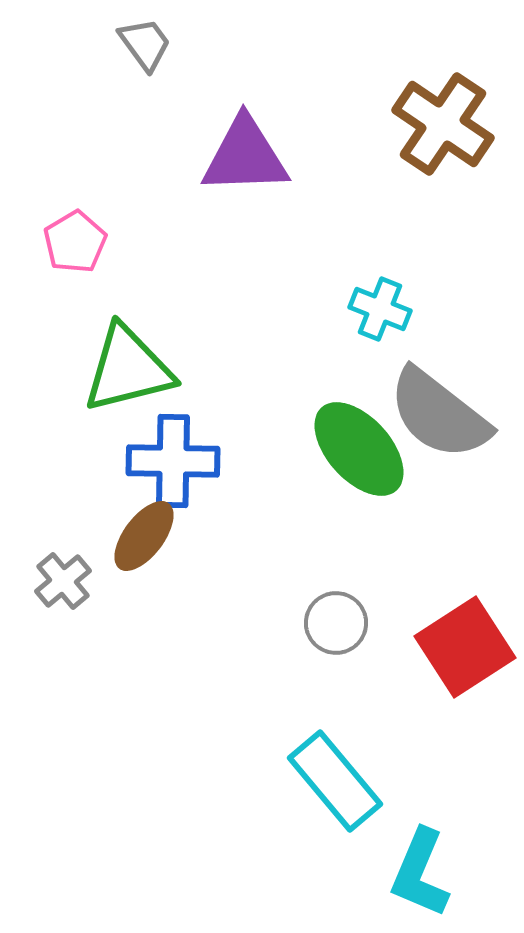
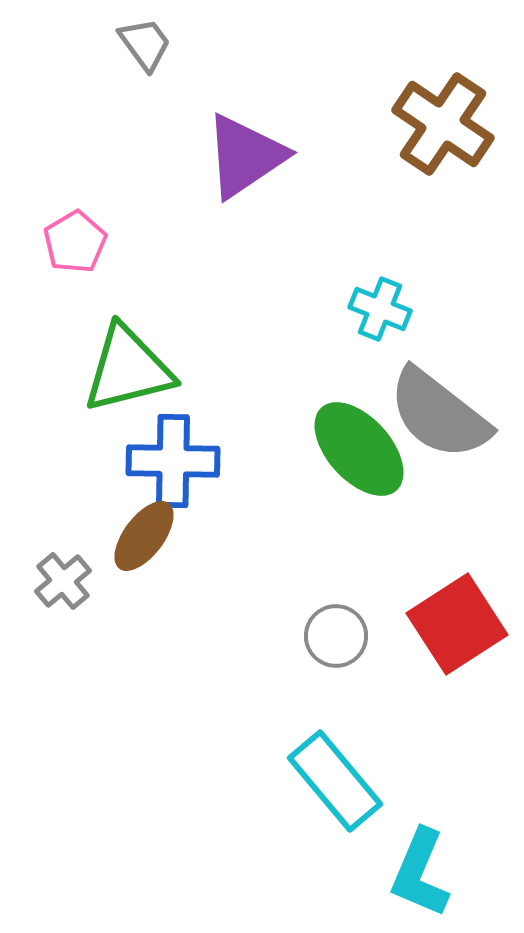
purple triangle: rotated 32 degrees counterclockwise
gray circle: moved 13 px down
red square: moved 8 px left, 23 px up
